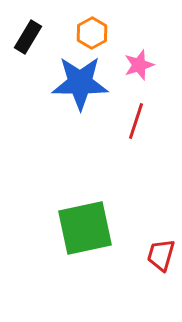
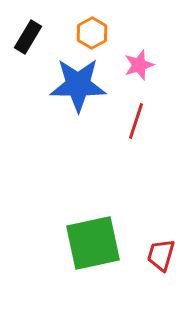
blue star: moved 2 px left, 2 px down
green square: moved 8 px right, 15 px down
